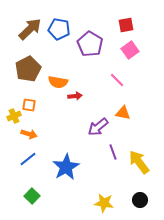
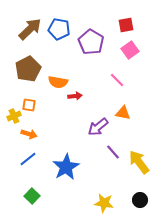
purple pentagon: moved 1 px right, 2 px up
purple line: rotated 21 degrees counterclockwise
